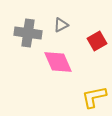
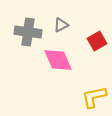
gray cross: moved 1 px up
pink diamond: moved 2 px up
